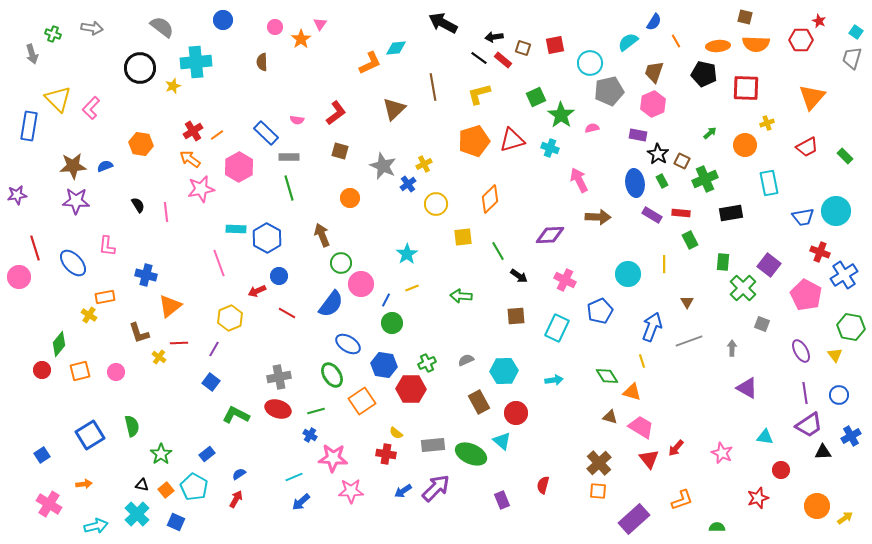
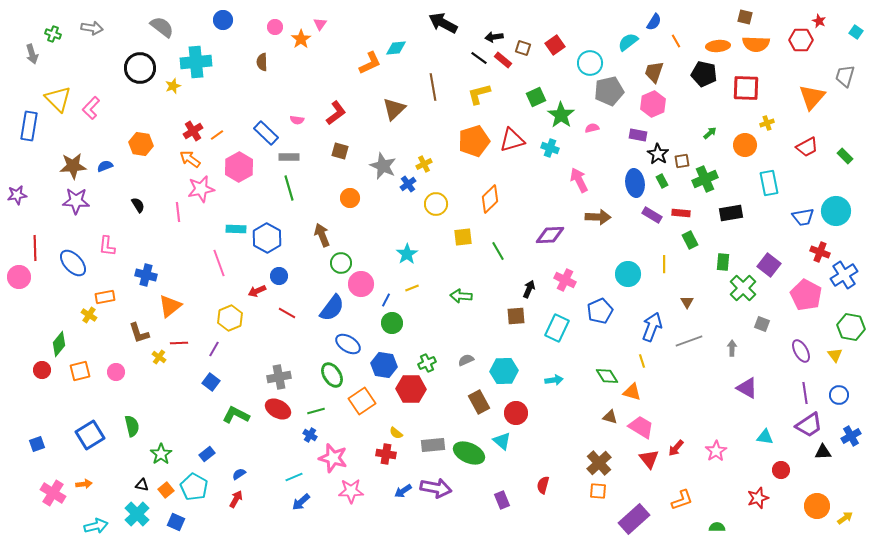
red square at (555, 45): rotated 24 degrees counterclockwise
gray trapezoid at (852, 58): moved 7 px left, 18 px down
brown square at (682, 161): rotated 35 degrees counterclockwise
pink line at (166, 212): moved 12 px right
red line at (35, 248): rotated 15 degrees clockwise
black arrow at (519, 276): moved 10 px right, 13 px down; rotated 102 degrees counterclockwise
blue semicircle at (331, 304): moved 1 px right, 4 px down
red ellipse at (278, 409): rotated 10 degrees clockwise
pink star at (722, 453): moved 6 px left, 2 px up; rotated 15 degrees clockwise
green ellipse at (471, 454): moved 2 px left, 1 px up
blue square at (42, 455): moved 5 px left, 11 px up; rotated 14 degrees clockwise
pink star at (333, 458): rotated 12 degrees clockwise
purple arrow at (436, 488): rotated 56 degrees clockwise
pink cross at (49, 504): moved 4 px right, 11 px up
